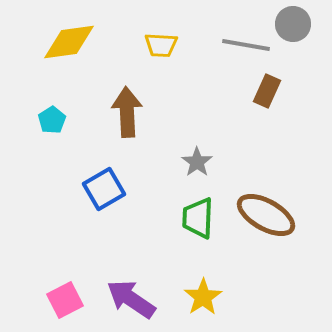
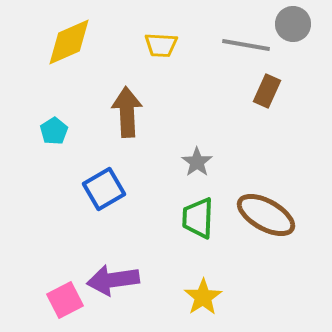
yellow diamond: rotated 16 degrees counterclockwise
cyan pentagon: moved 2 px right, 11 px down
purple arrow: moved 18 px left, 19 px up; rotated 42 degrees counterclockwise
